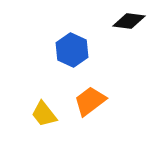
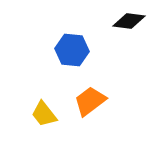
blue hexagon: rotated 20 degrees counterclockwise
